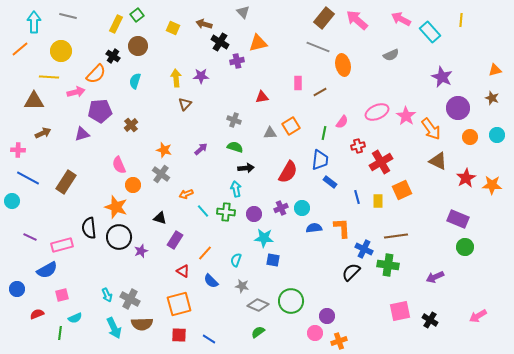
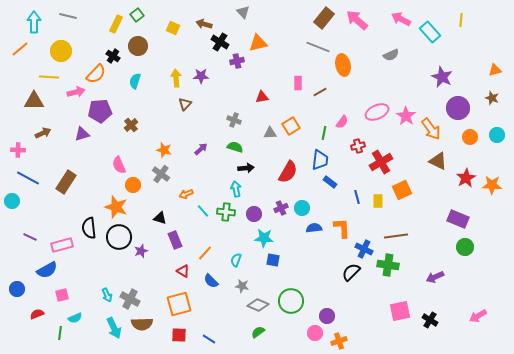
purple rectangle at (175, 240): rotated 54 degrees counterclockwise
